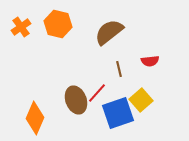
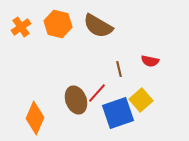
brown semicircle: moved 11 px left, 6 px up; rotated 112 degrees counterclockwise
red semicircle: rotated 18 degrees clockwise
